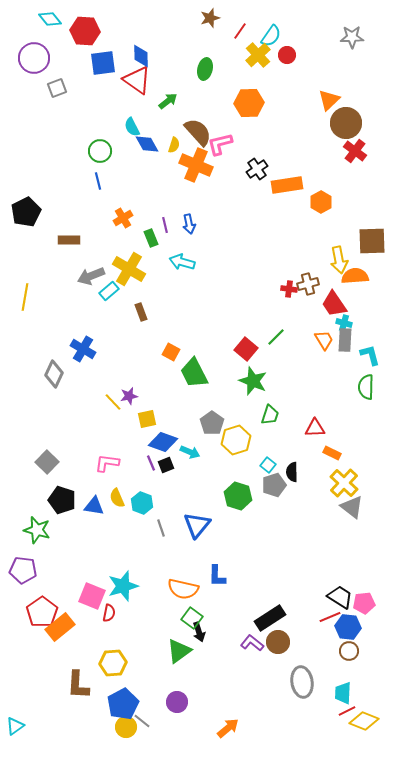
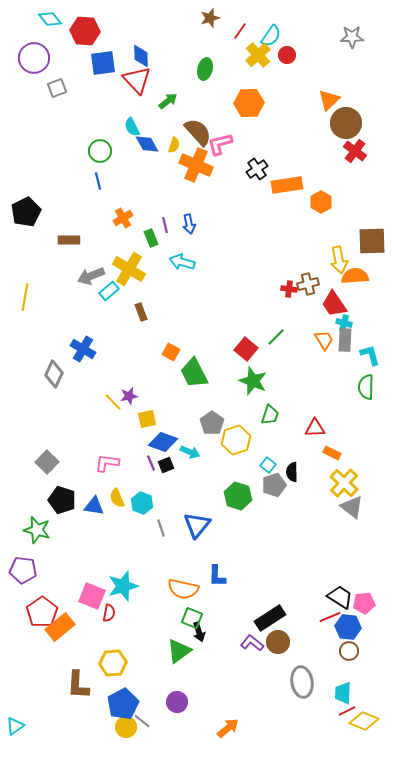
red triangle at (137, 80): rotated 12 degrees clockwise
green square at (192, 618): rotated 15 degrees counterclockwise
